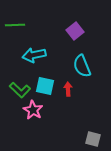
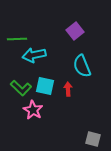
green line: moved 2 px right, 14 px down
green L-shape: moved 1 px right, 2 px up
